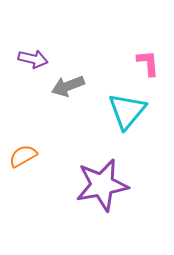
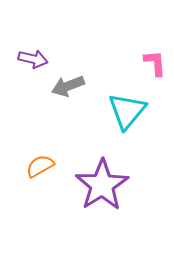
pink L-shape: moved 7 px right
orange semicircle: moved 17 px right, 10 px down
purple star: rotated 22 degrees counterclockwise
